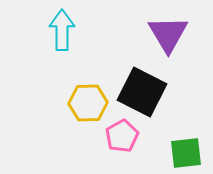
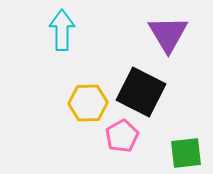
black square: moved 1 px left
